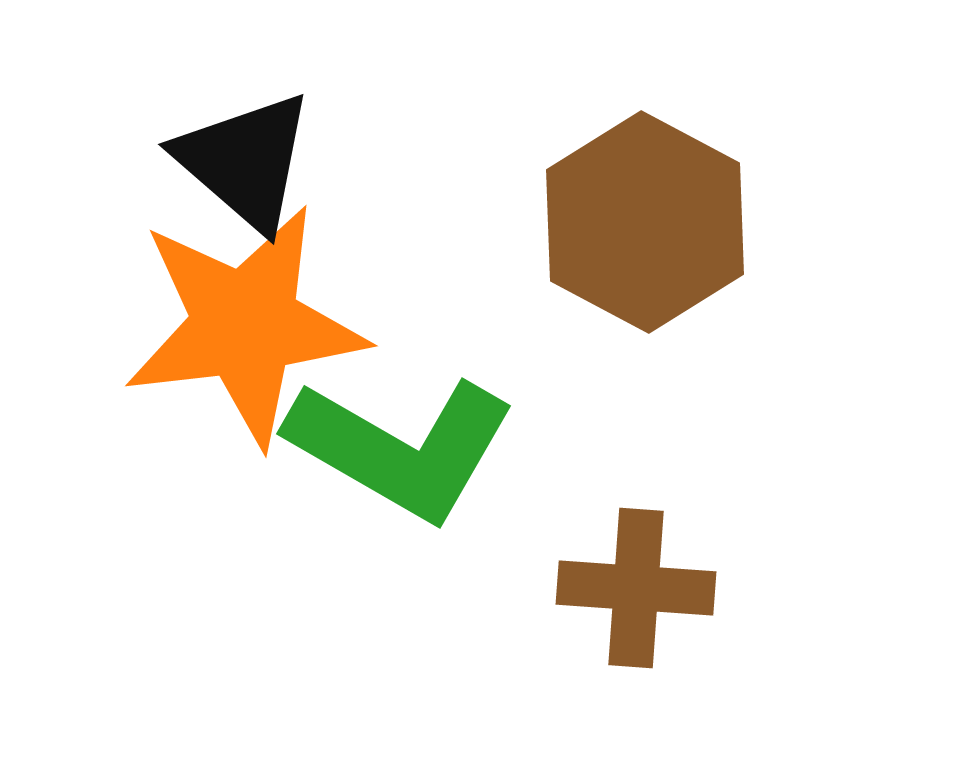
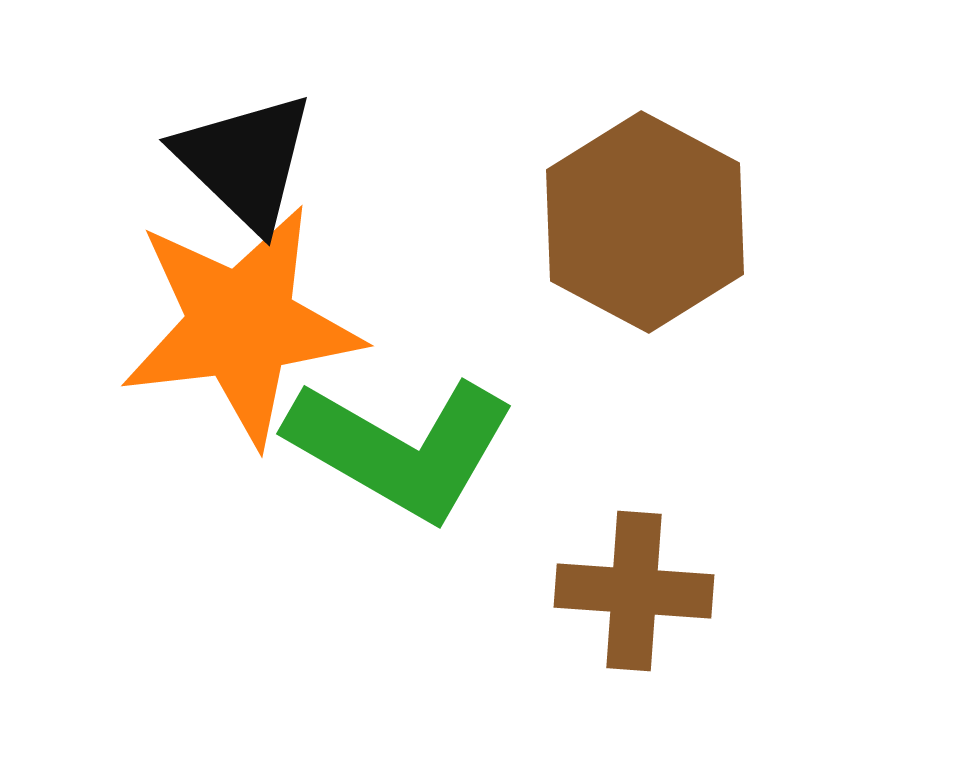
black triangle: rotated 3 degrees clockwise
orange star: moved 4 px left
brown cross: moved 2 px left, 3 px down
